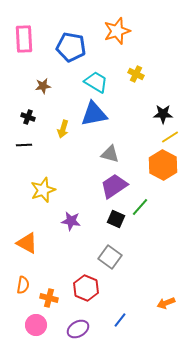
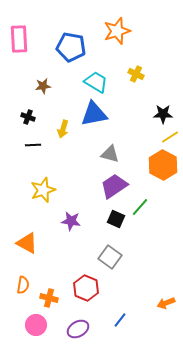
pink rectangle: moved 5 px left
black line: moved 9 px right
